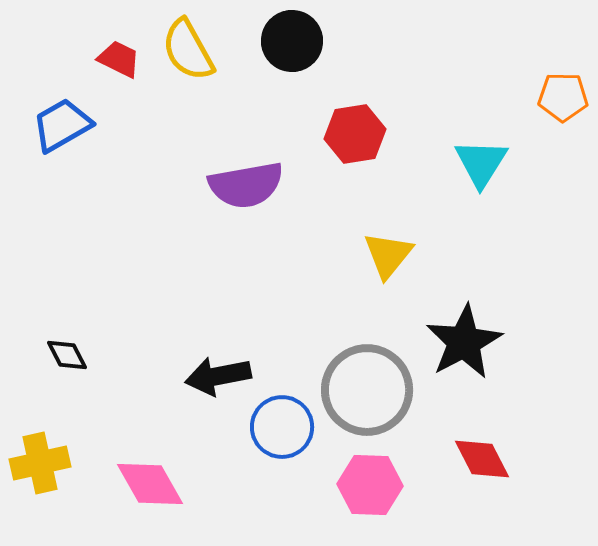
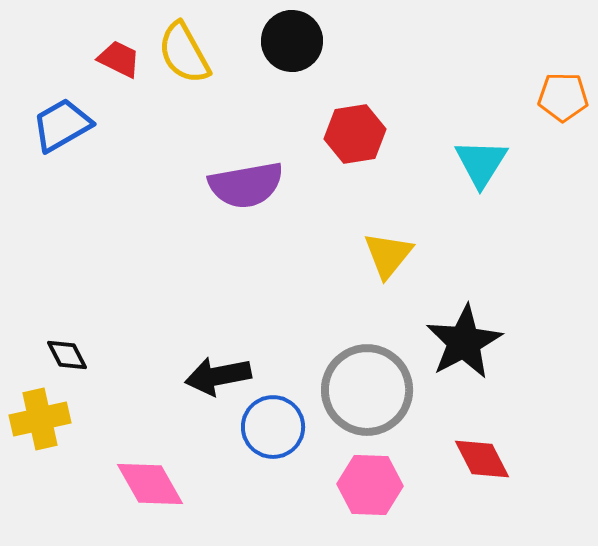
yellow semicircle: moved 4 px left, 3 px down
blue circle: moved 9 px left
yellow cross: moved 44 px up
